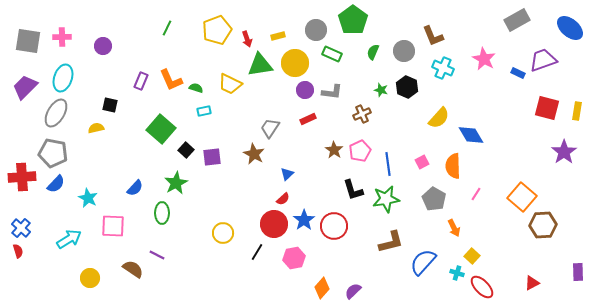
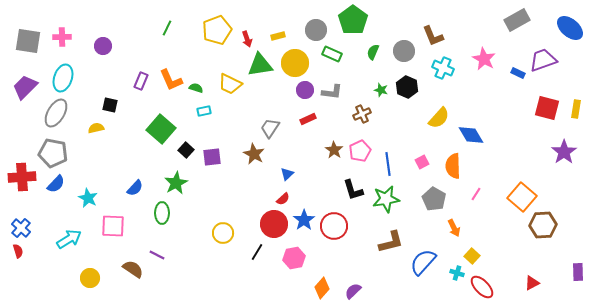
yellow rectangle at (577, 111): moved 1 px left, 2 px up
